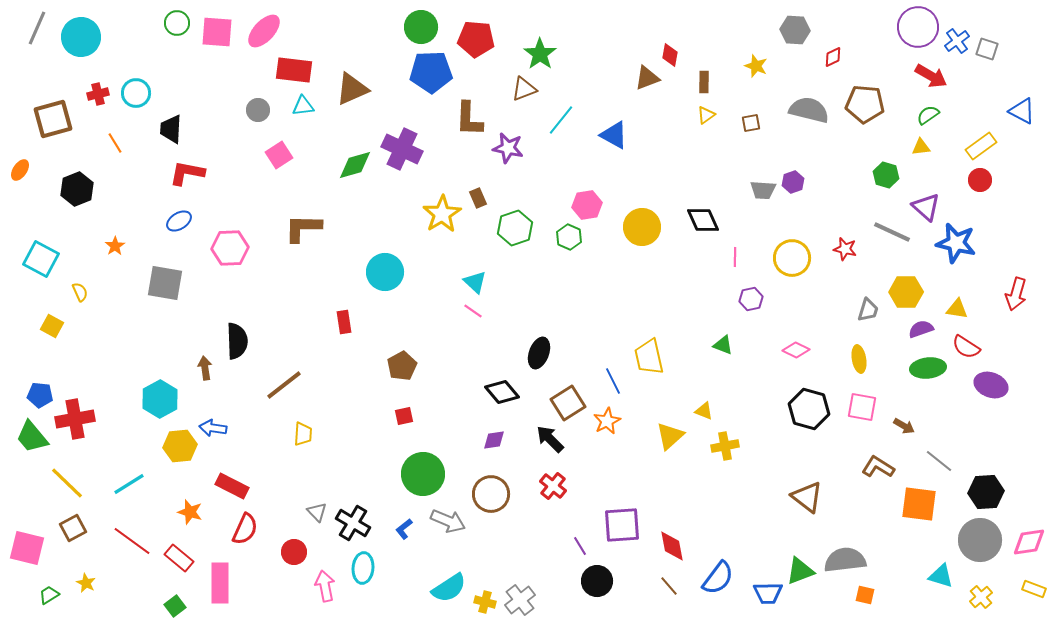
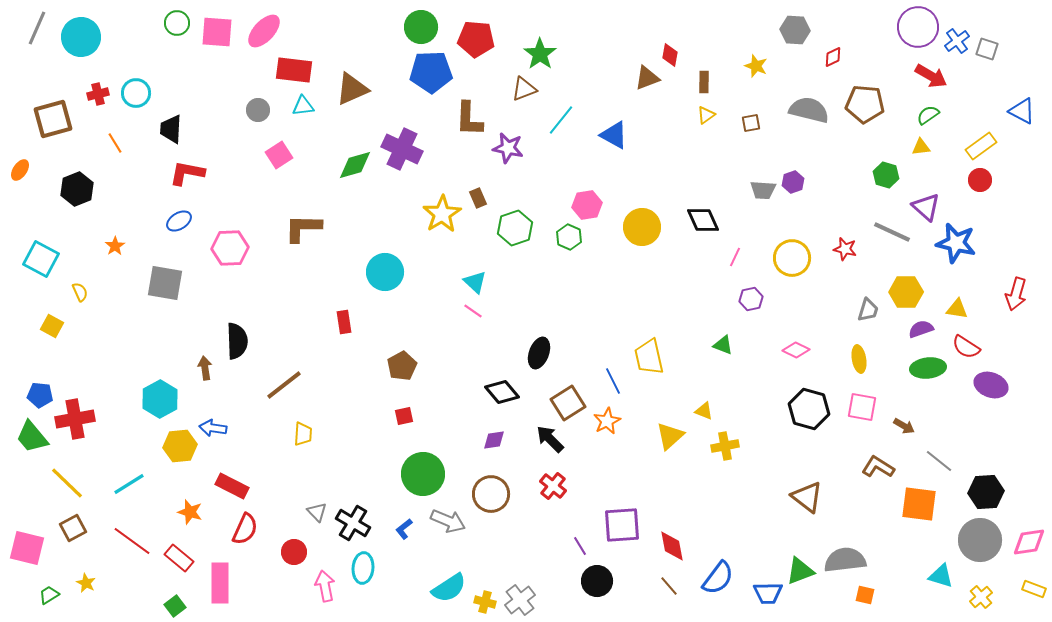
pink line at (735, 257): rotated 24 degrees clockwise
